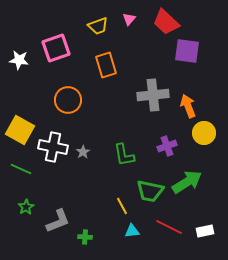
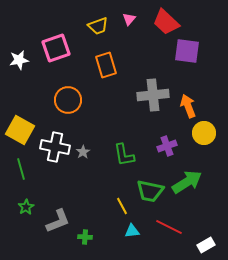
white star: rotated 18 degrees counterclockwise
white cross: moved 2 px right
green line: rotated 50 degrees clockwise
white rectangle: moved 1 px right, 14 px down; rotated 18 degrees counterclockwise
